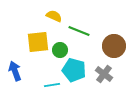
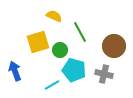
green line: moved 1 px right, 1 px down; rotated 40 degrees clockwise
yellow square: rotated 10 degrees counterclockwise
gray cross: rotated 24 degrees counterclockwise
cyan line: rotated 21 degrees counterclockwise
